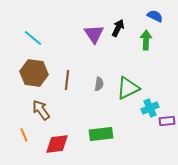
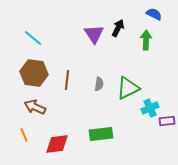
blue semicircle: moved 1 px left, 2 px up
brown arrow: moved 6 px left, 3 px up; rotated 30 degrees counterclockwise
